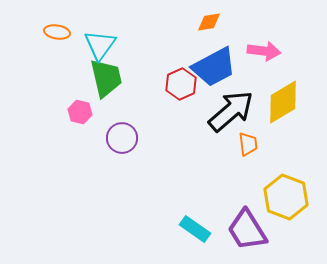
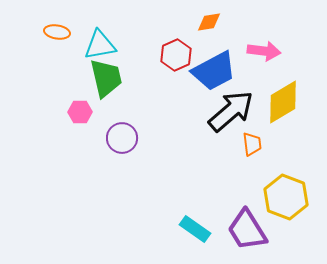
cyan triangle: rotated 44 degrees clockwise
blue trapezoid: moved 4 px down
red hexagon: moved 5 px left, 29 px up
pink hexagon: rotated 15 degrees counterclockwise
orange trapezoid: moved 4 px right
